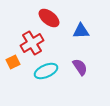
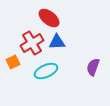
blue triangle: moved 24 px left, 11 px down
purple semicircle: moved 13 px right; rotated 126 degrees counterclockwise
